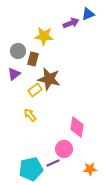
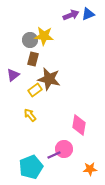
purple arrow: moved 8 px up
gray circle: moved 12 px right, 11 px up
purple triangle: moved 1 px left, 1 px down
pink diamond: moved 2 px right, 2 px up
purple line: moved 1 px right, 8 px up
cyan pentagon: moved 2 px up; rotated 10 degrees counterclockwise
